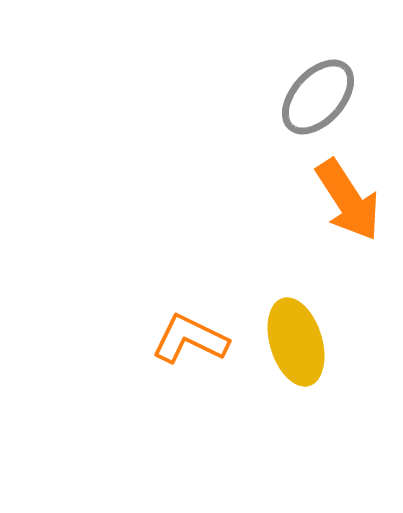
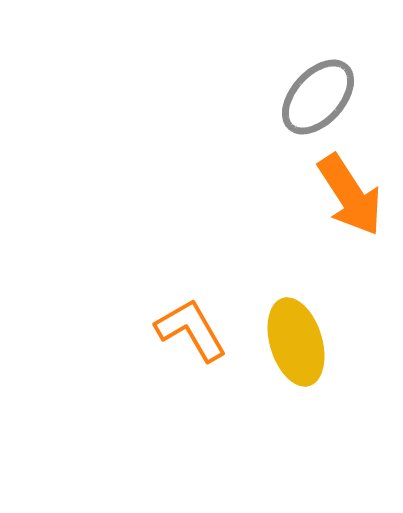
orange arrow: moved 2 px right, 5 px up
orange L-shape: moved 1 px right, 9 px up; rotated 34 degrees clockwise
